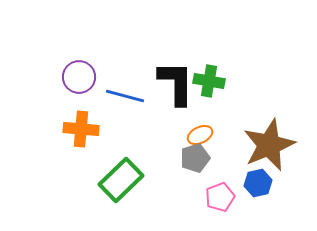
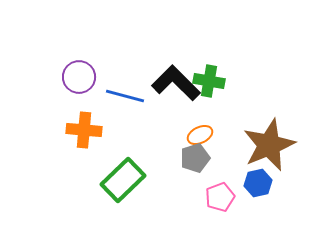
black L-shape: rotated 45 degrees counterclockwise
orange cross: moved 3 px right, 1 px down
green rectangle: moved 2 px right
